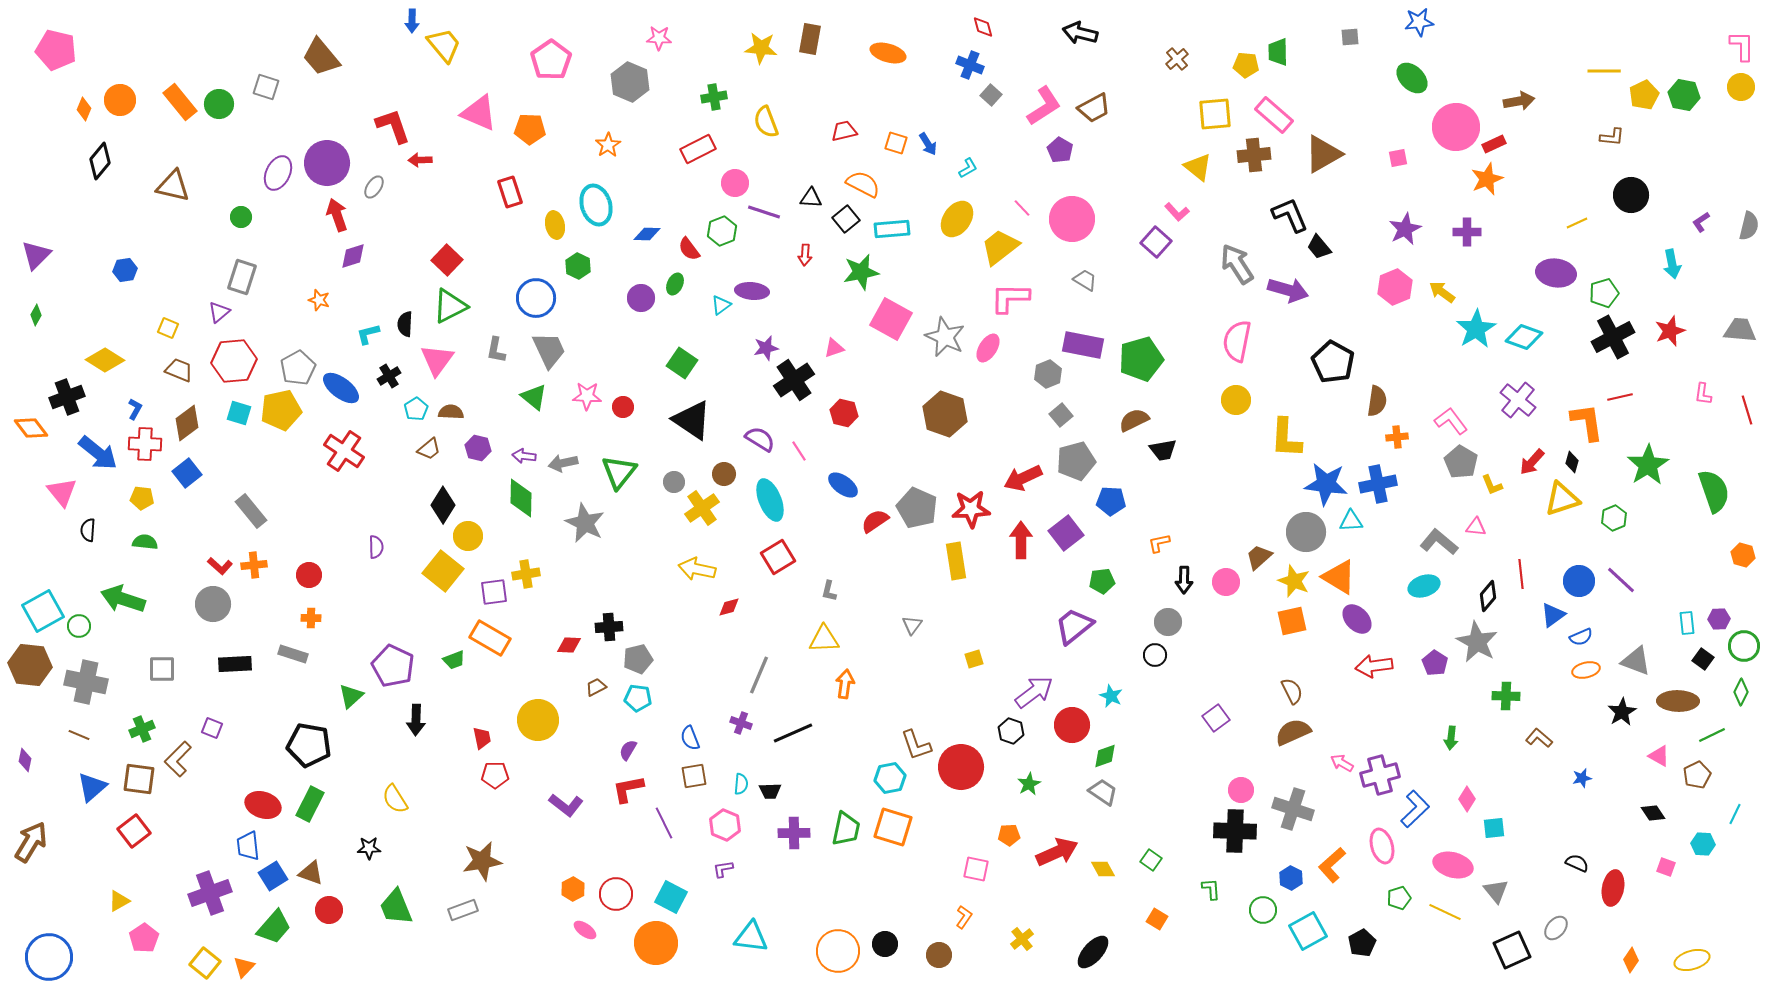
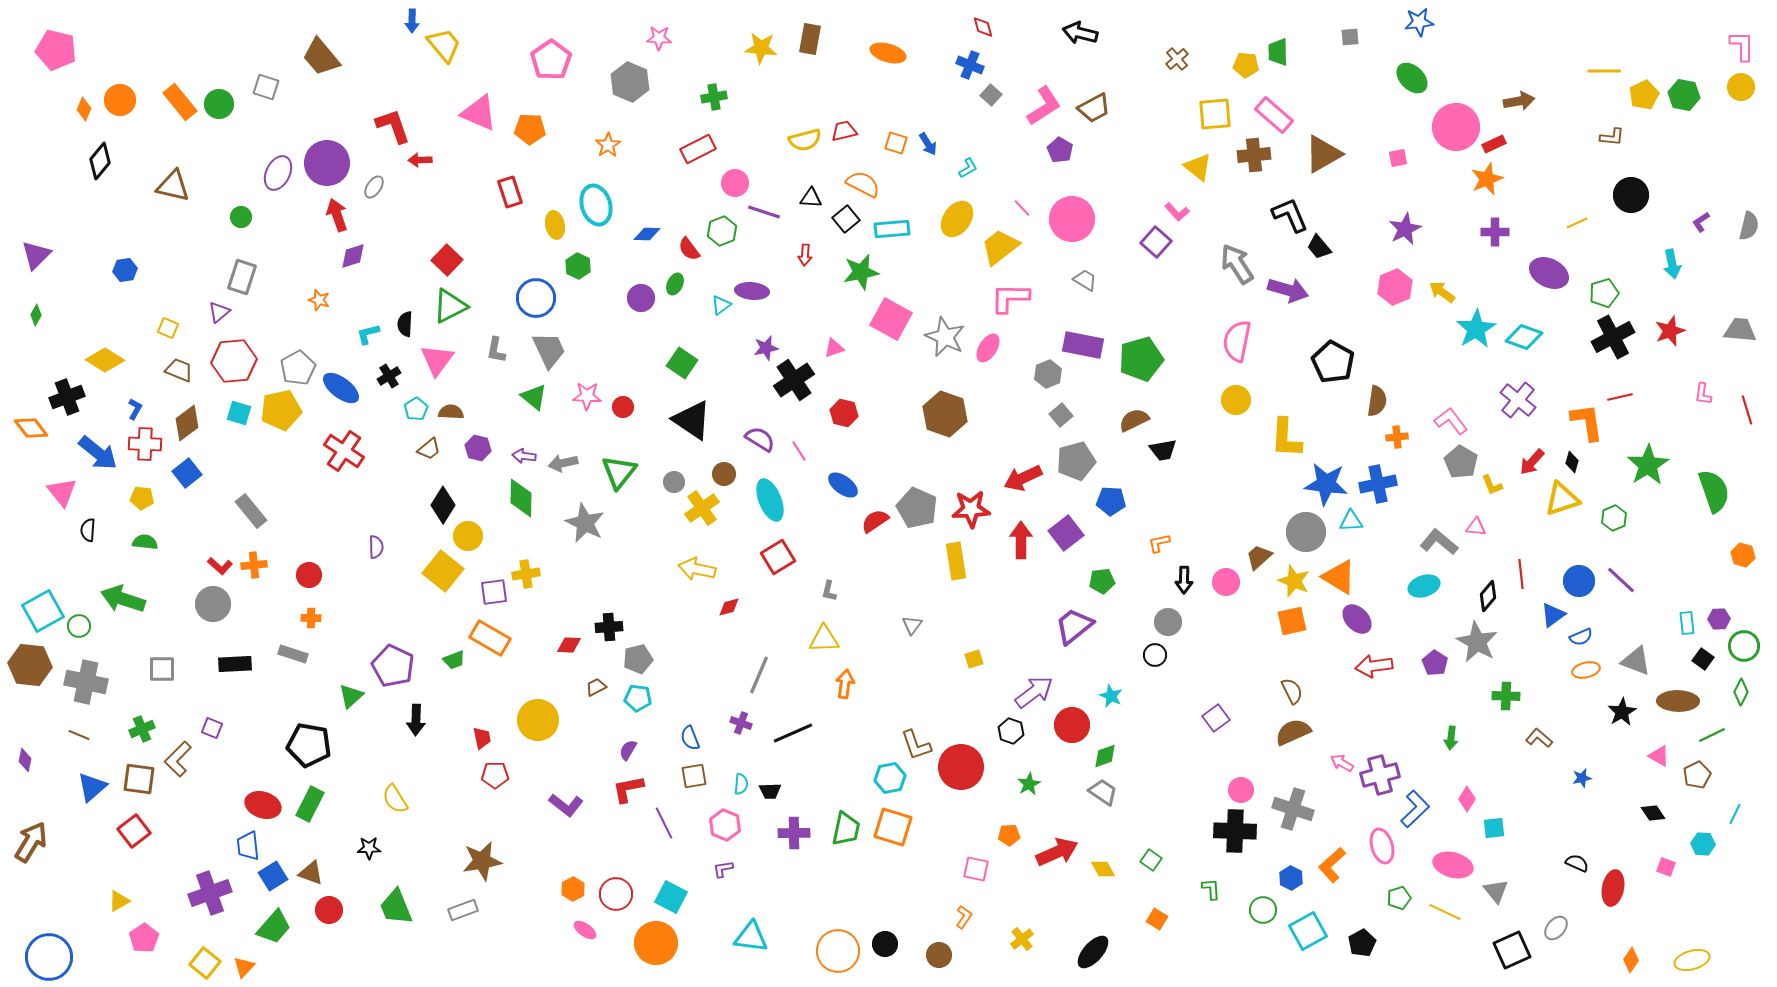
yellow semicircle at (766, 122): moved 39 px right, 18 px down; rotated 84 degrees counterclockwise
purple cross at (1467, 232): moved 28 px right
purple ellipse at (1556, 273): moved 7 px left; rotated 18 degrees clockwise
